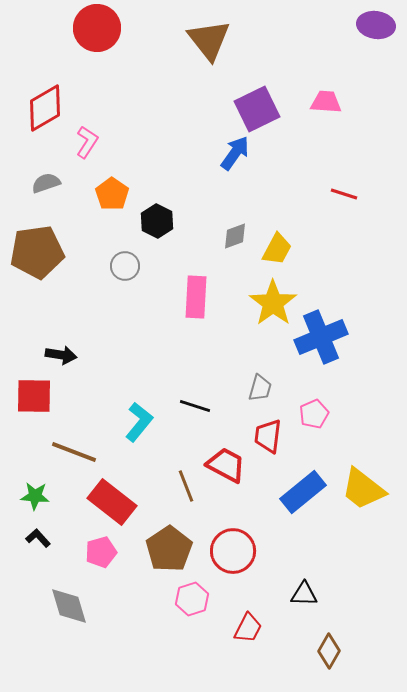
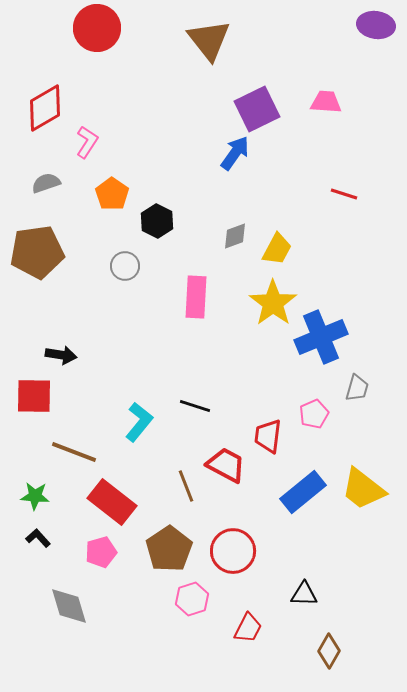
gray trapezoid at (260, 388): moved 97 px right
